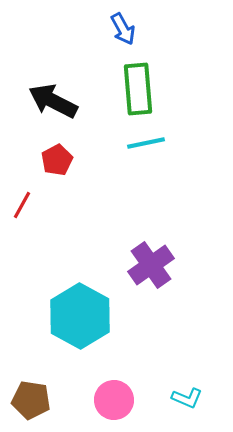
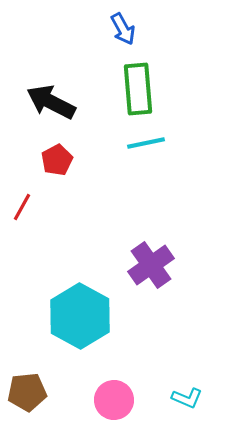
black arrow: moved 2 px left, 1 px down
red line: moved 2 px down
brown pentagon: moved 4 px left, 8 px up; rotated 15 degrees counterclockwise
